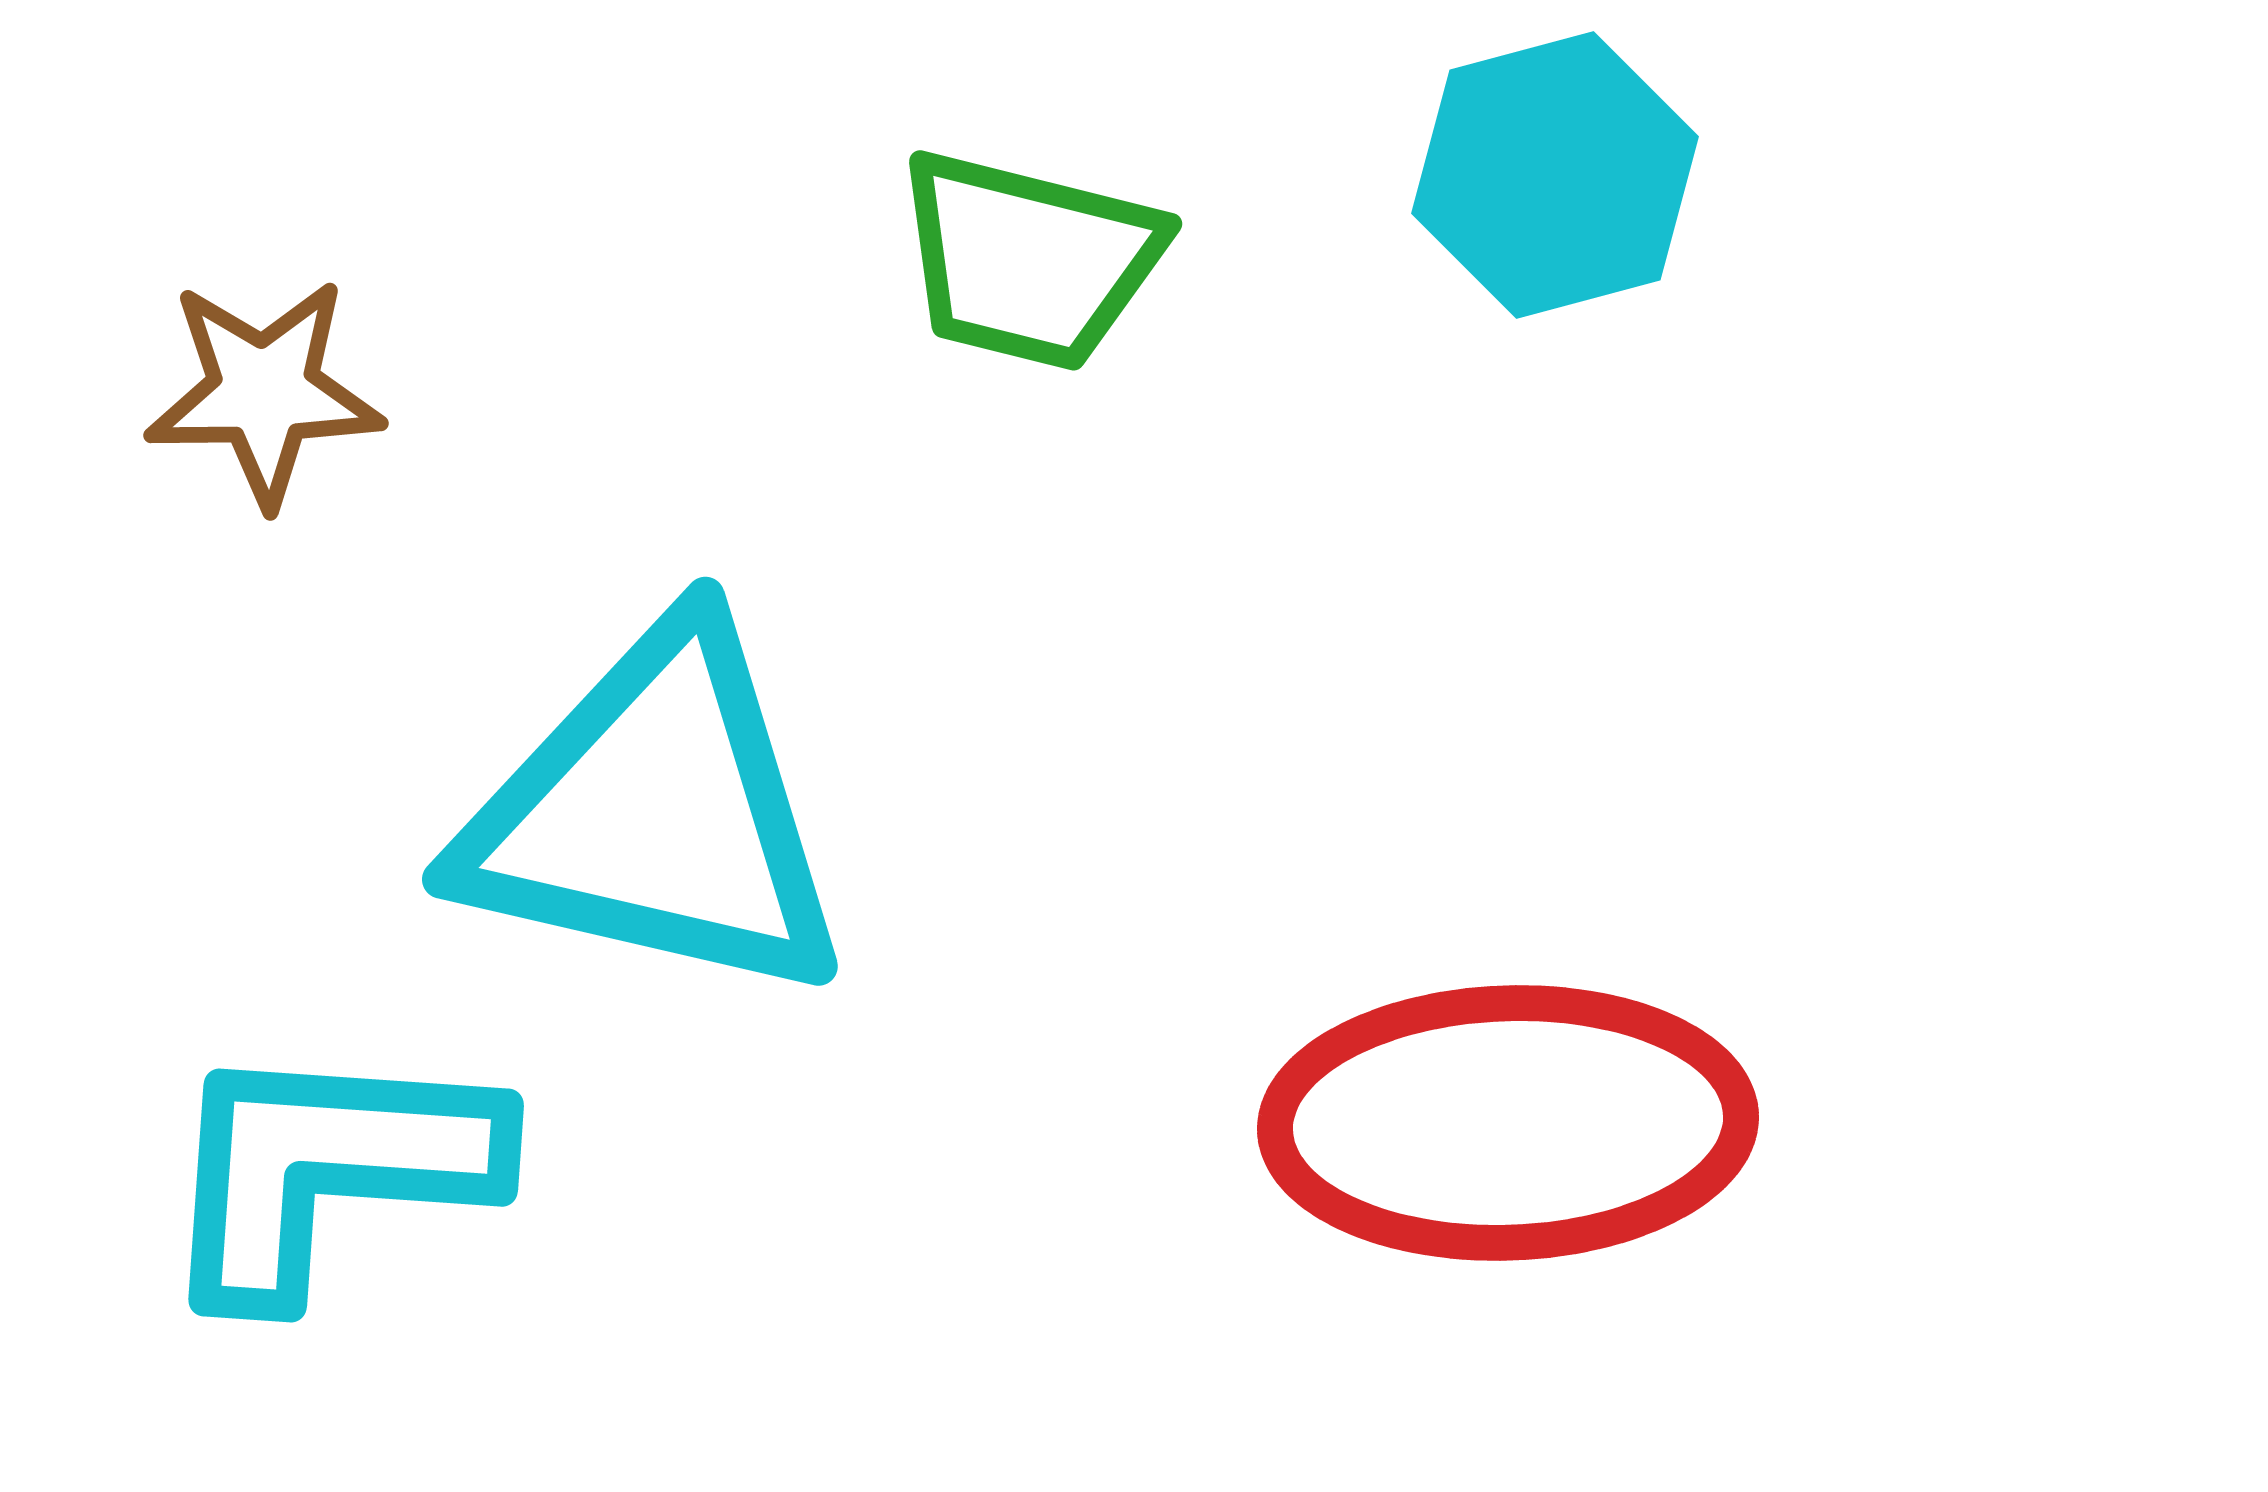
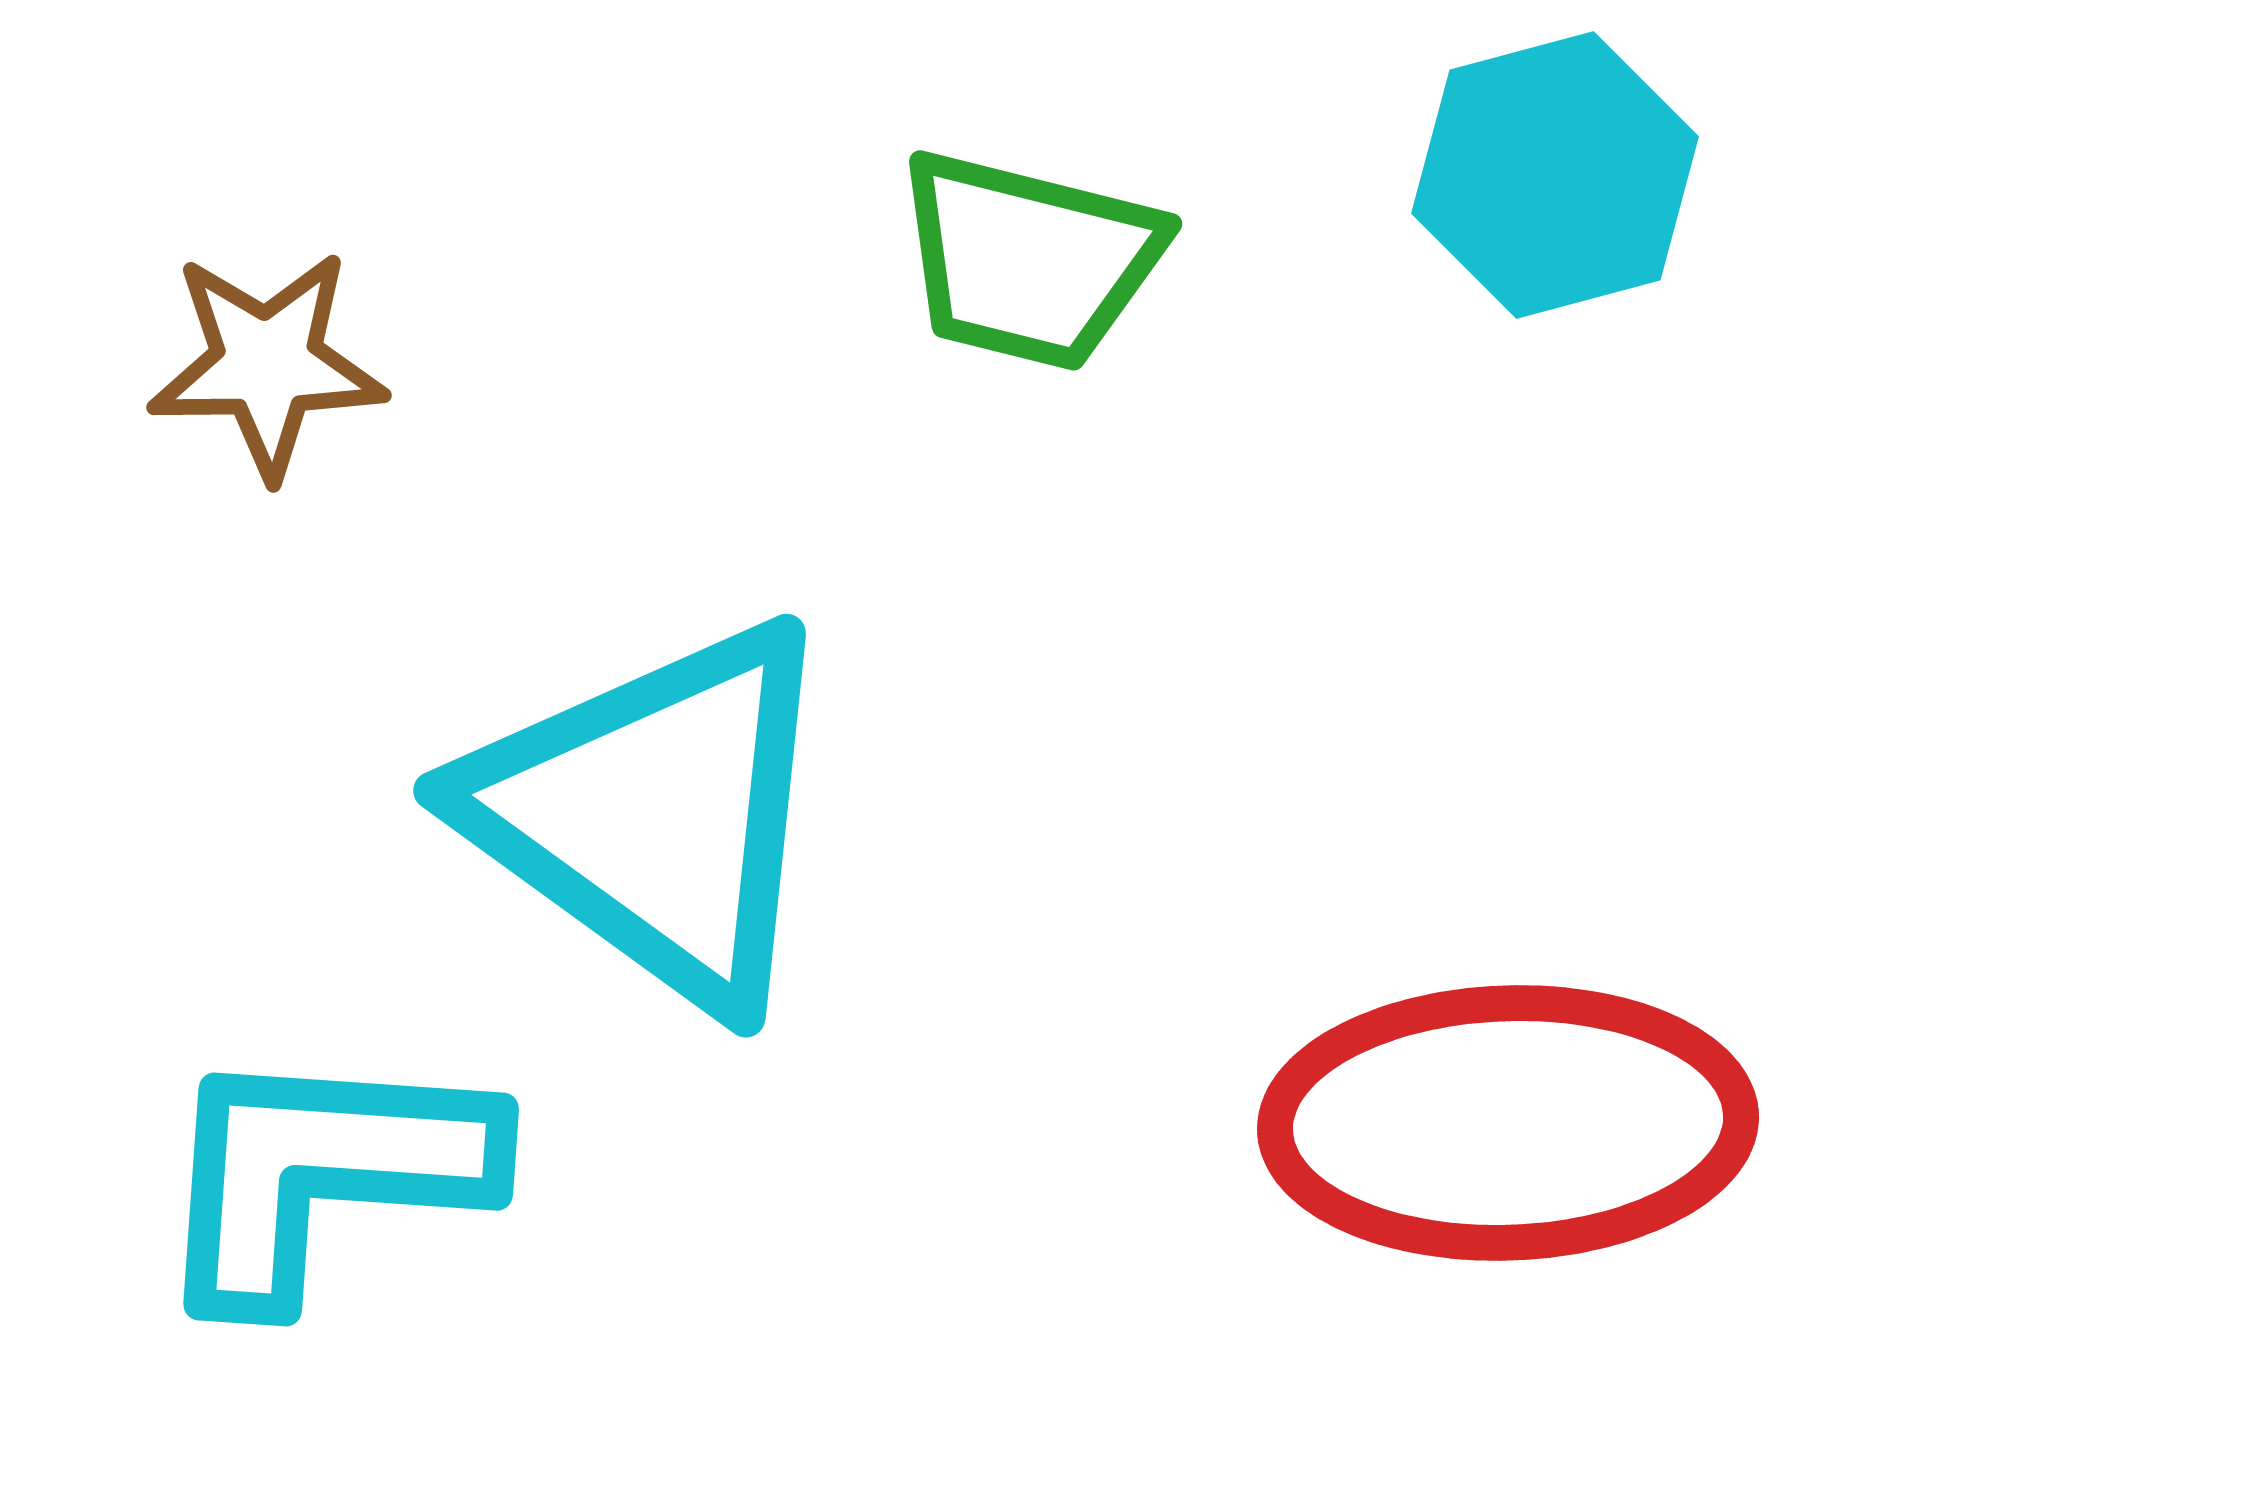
brown star: moved 3 px right, 28 px up
cyan triangle: rotated 23 degrees clockwise
cyan L-shape: moved 5 px left, 4 px down
